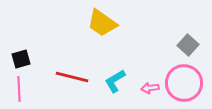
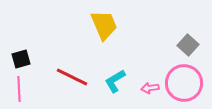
yellow trapezoid: moved 2 px right, 2 px down; rotated 148 degrees counterclockwise
red line: rotated 12 degrees clockwise
